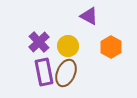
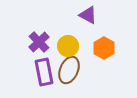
purple triangle: moved 1 px left, 1 px up
orange hexagon: moved 7 px left, 1 px down
brown ellipse: moved 3 px right, 3 px up
